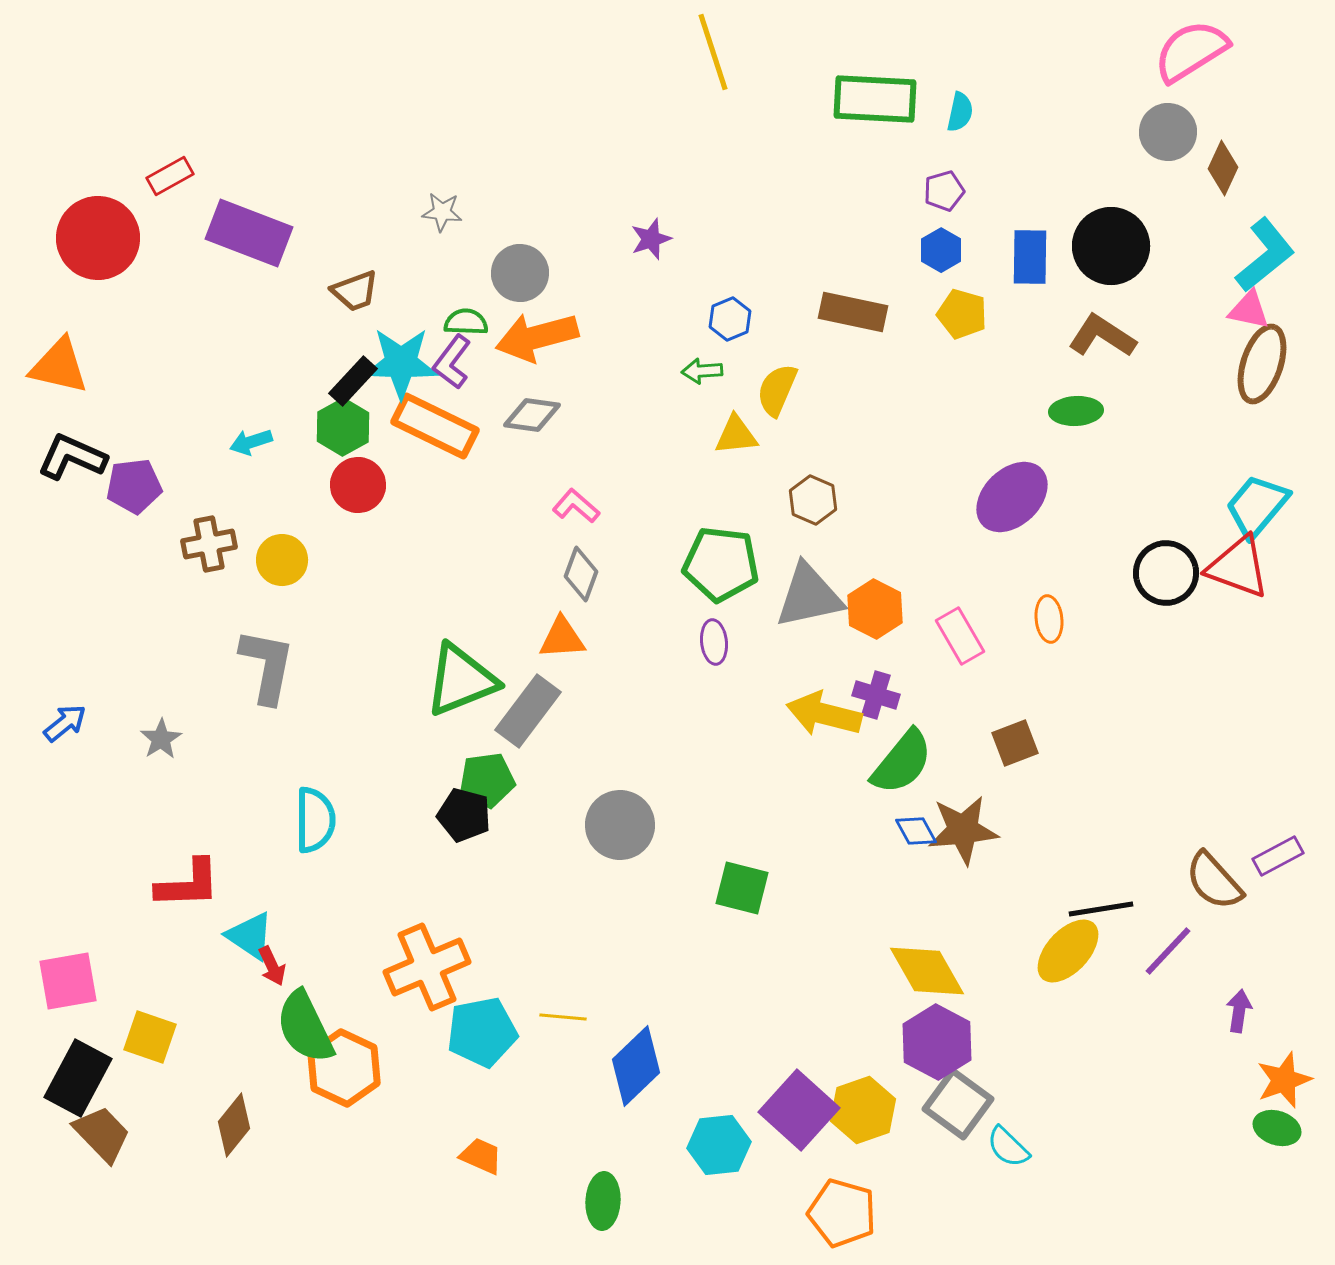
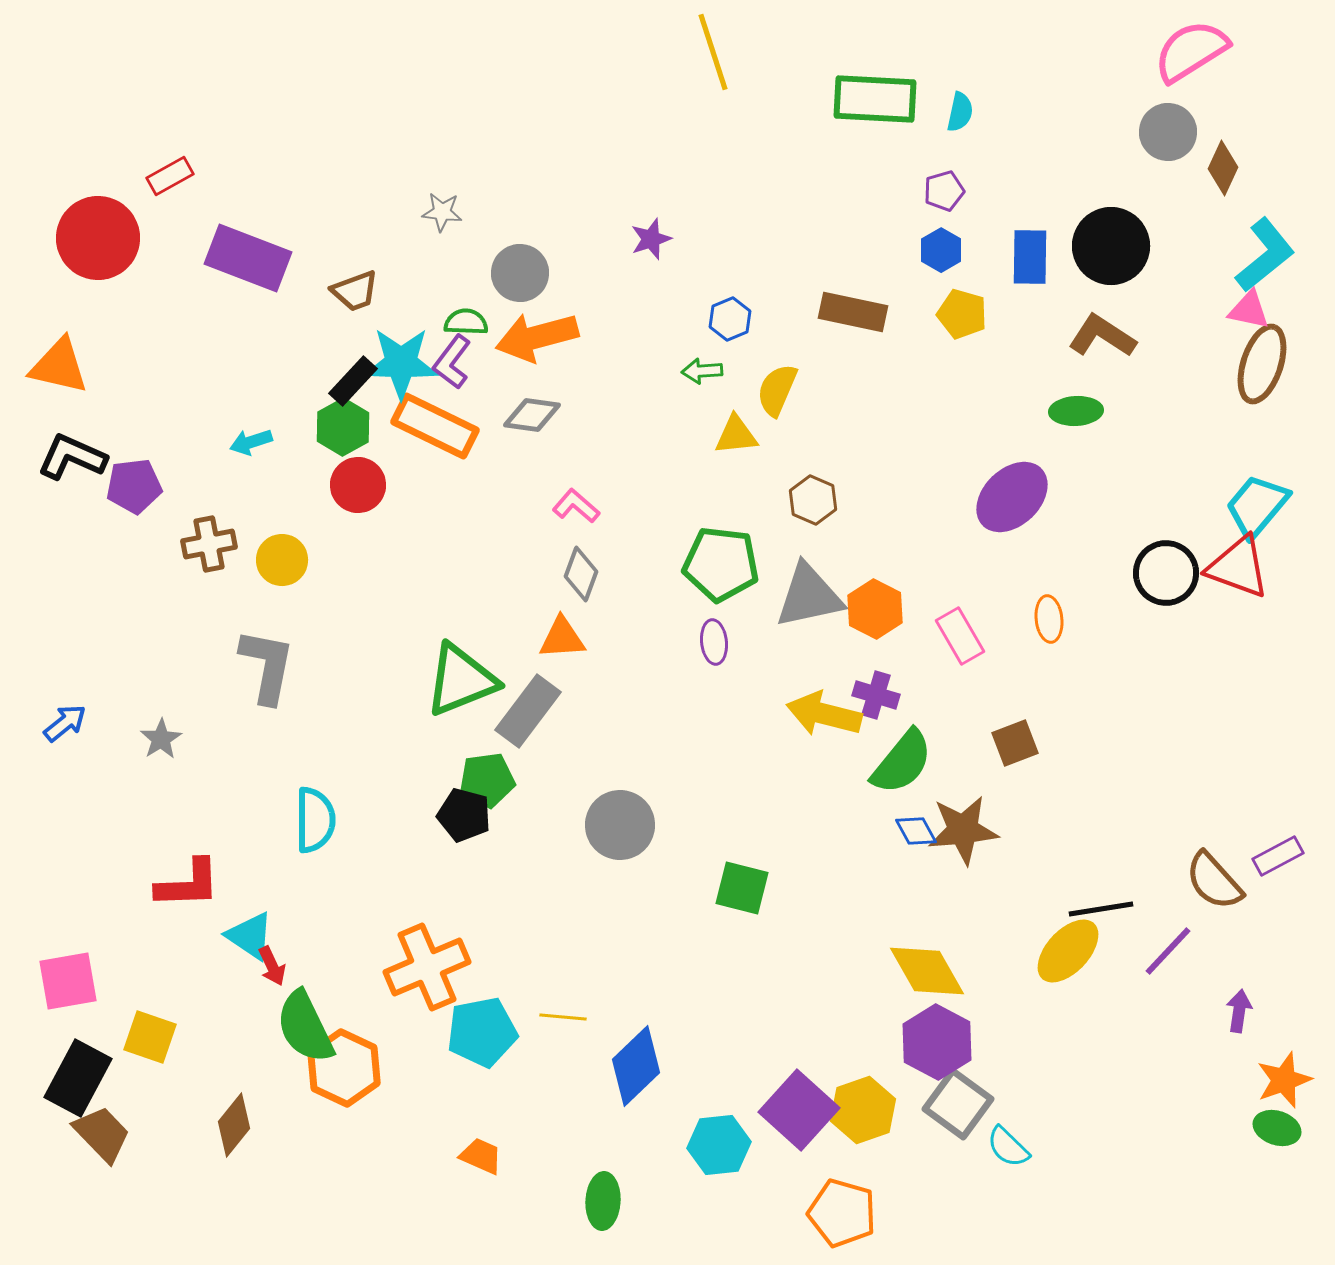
purple rectangle at (249, 233): moved 1 px left, 25 px down
